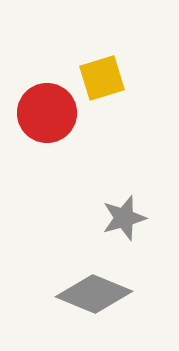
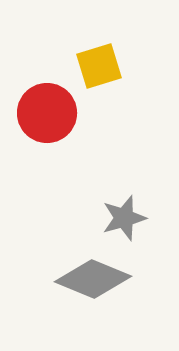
yellow square: moved 3 px left, 12 px up
gray diamond: moved 1 px left, 15 px up
